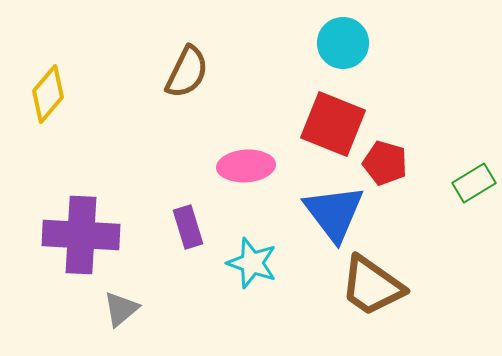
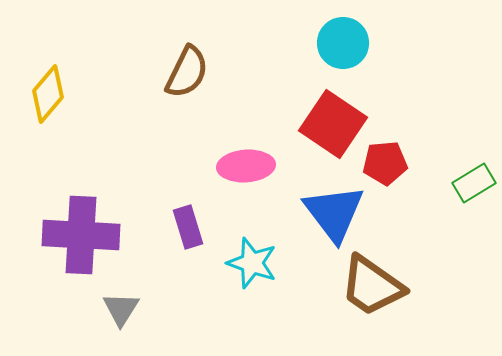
red square: rotated 12 degrees clockwise
red pentagon: rotated 21 degrees counterclockwise
gray triangle: rotated 18 degrees counterclockwise
